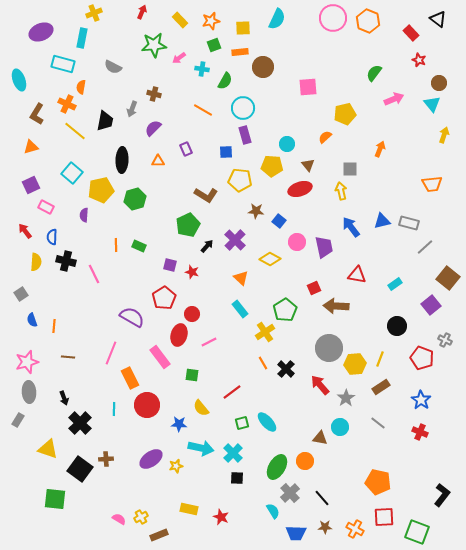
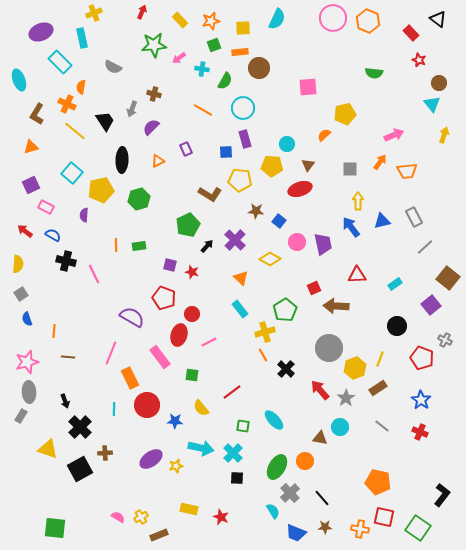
cyan rectangle at (82, 38): rotated 24 degrees counterclockwise
cyan rectangle at (63, 64): moved 3 px left, 2 px up; rotated 30 degrees clockwise
brown circle at (263, 67): moved 4 px left, 1 px down
green semicircle at (374, 73): rotated 120 degrees counterclockwise
pink arrow at (394, 99): moved 36 px down
black trapezoid at (105, 121): rotated 45 degrees counterclockwise
purple semicircle at (153, 128): moved 2 px left, 1 px up
purple rectangle at (245, 135): moved 4 px down
orange semicircle at (325, 137): moved 1 px left, 2 px up
orange arrow at (380, 149): moved 13 px down; rotated 14 degrees clockwise
orange triangle at (158, 161): rotated 24 degrees counterclockwise
brown triangle at (308, 165): rotated 16 degrees clockwise
orange trapezoid at (432, 184): moved 25 px left, 13 px up
yellow arrow at (341, 191): moved 17 px right, 10 px down; rotated 12 degrees clockwise
brown L-shape at (206, 195): moved 4 px right, 1 px up
green hexagon at (135, 199): moved 4 px right
gray rectangle at (409, 223): moved 5 px right, 6 px up; rotated 48 degrees clockwise
red arrow at (25, 231): rotated 14 degrees counterclockwise
blue semicircle at (52, 237): moved 1 px right, 2 px up; rotated 119 degrees clockwise
green rectangle at (139, 246): rotated 32 degrees counterclockwise
purple trapezoid at (324, 247): moved 1 px left, 3 px up
yellow semicircle at (36, 262): moved 18 px left, 2 px down
red triangle at (357, 275): rotated 12 degrees counterclockwise
red pentagon at (164, 298): rotated 20 degrees counterclockwise
blue semicircle at (32, 320): moved 5 px left, 1 px up
orange line at (54, 326): moved 5 px down
yellow cross at (265, 332): rotated 18 degrees clockwise
orange line at (263, 363): moved 8 px up
yellow hexagon at (355, 364): moved 4 px down; rotated 15 degrees counterclockwise
red arrow at (320, 385): moved 5 px down
brown rectangle at (381, 387): moved 3 px left, 1 px down
black arrow at (64, 398): moved 1 px right, 3 px down
gray rectangle at (18, 420): moved 3 px right, 4 px up
cyan ellipse at (267, 422): moved 7 px right, 2 px up
black cross at (80, 423): moved 4 px down
green square at (242, 423): moved 1 px right, 3 px down; rotated 24 degrees clockwise
gray line at (378, 423): moved 4 px right, 3 px down
blue star at (179, 424): moved 4 px left, 3 px up
brown cross at (106, 459): moved 1 px left, 6 px up
black square at (80, 469): rotated 25 degrees clockwise
green square at (55, 499): moved 29 px down
red square at (384, 517): rotated 15 degrees clockwise
pink semicircle at (119, 519): moved 1 px left, 2 px up
orange cross at (355, 529): moved 5 px right; rotated 18 degrees counterclockwise
green square at (417, 532): moved 1 px right, 4 px up; rotated 15 degrees clockwise
blue trapezoid at (296, 533): rotated 20 degrees clockwise
